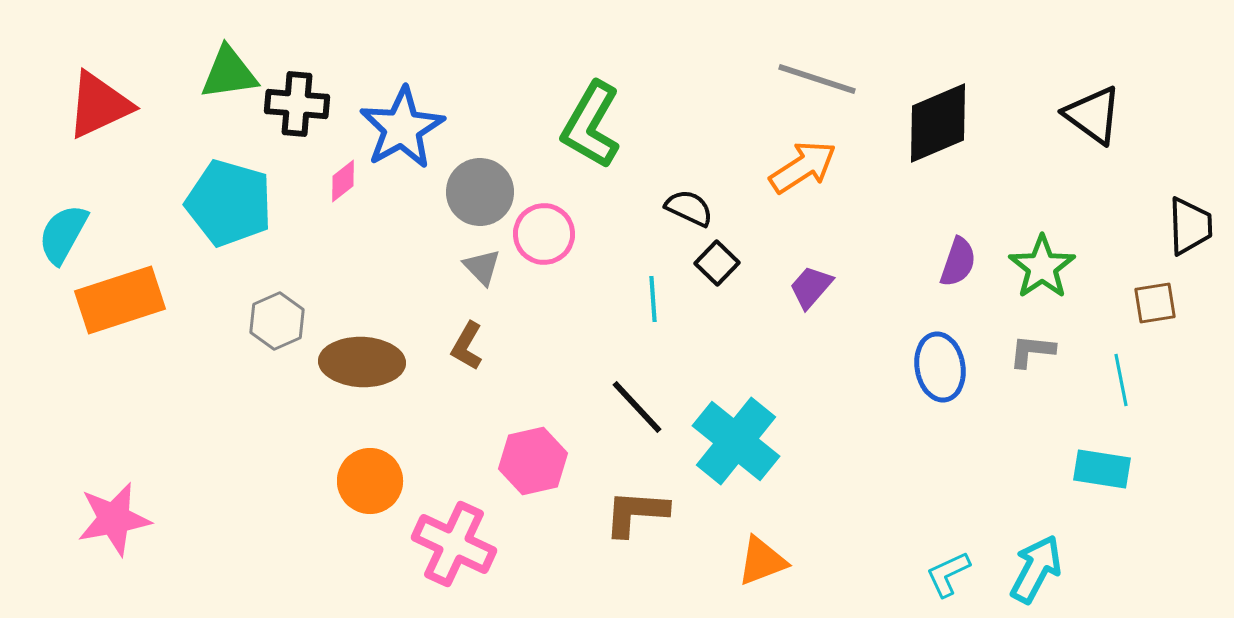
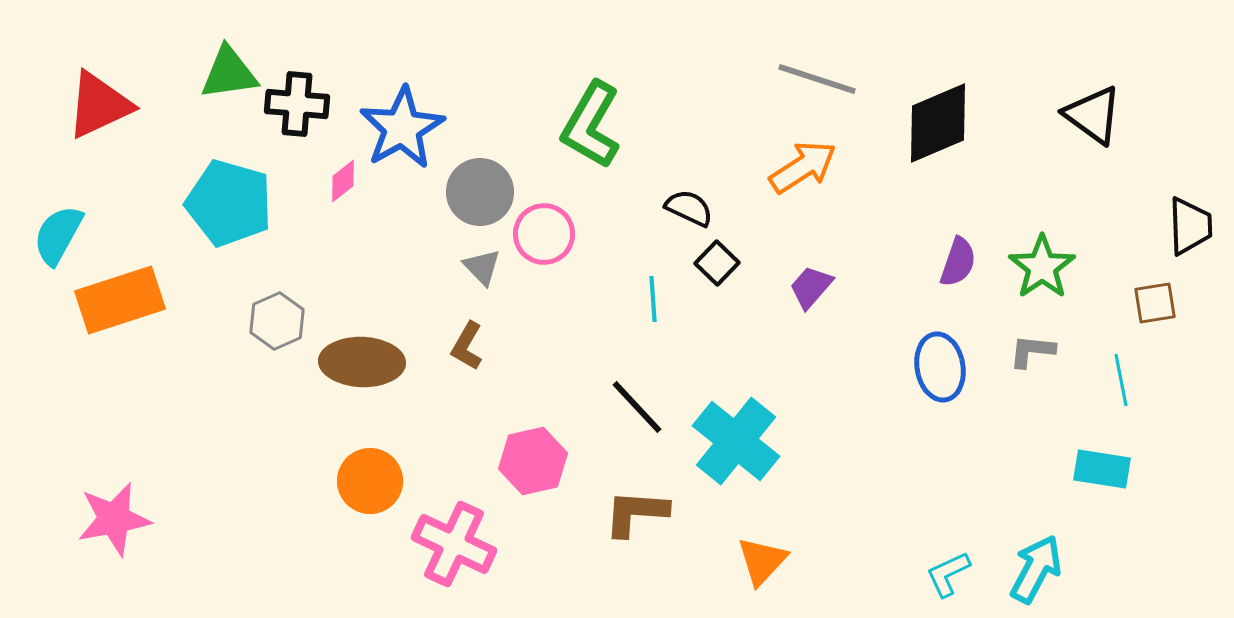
cyan semicircle at (63, 234): moved 5 px left, 1 px down
orange triangle at (762, 561): rotated 26 degrees counterclockwise
